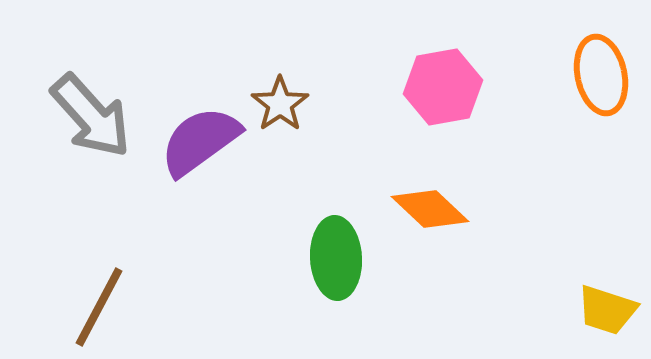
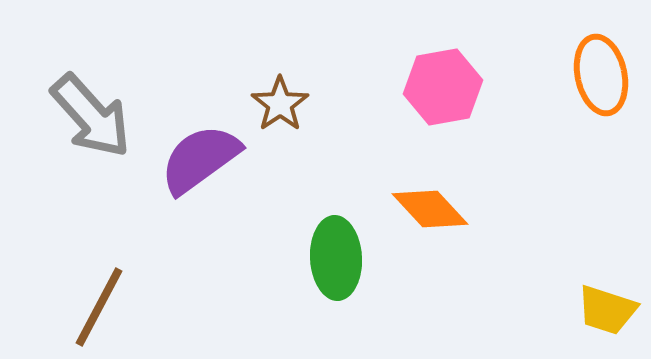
purple semicircle: moved 18 px down
orange diamond: rotated 4 degrees clockwise
